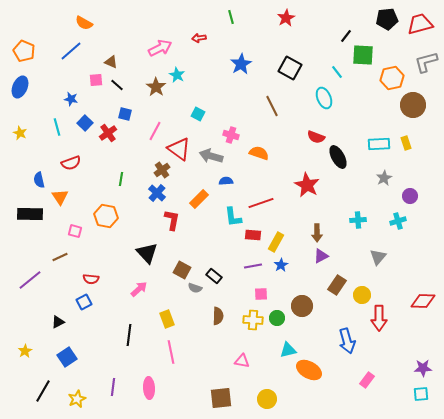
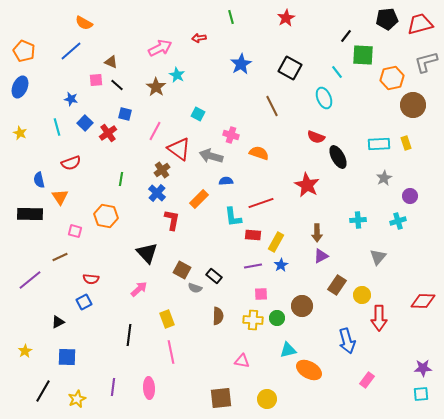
blue square at (67, 357): rotated 36 degrees clockwise
